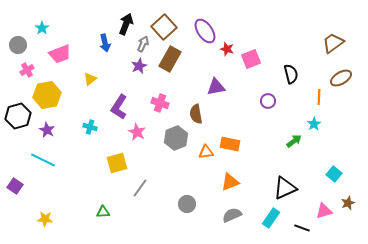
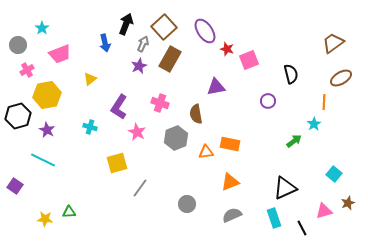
pink square at (251, 59): moved 2 px left, 1 px down
orange line at (319, 97): moved 5 px right, 5 px down
green triangle at (103, 212): moved 34 px left
cyan rectangle at (271, 218): moved 3 px right; rotated 54 degrees counterclockwise
black line at (302, 228): rotated 42 degrees clockwise
